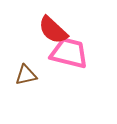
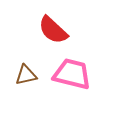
pink trapezoid: moved 3 px right, 21 px down
